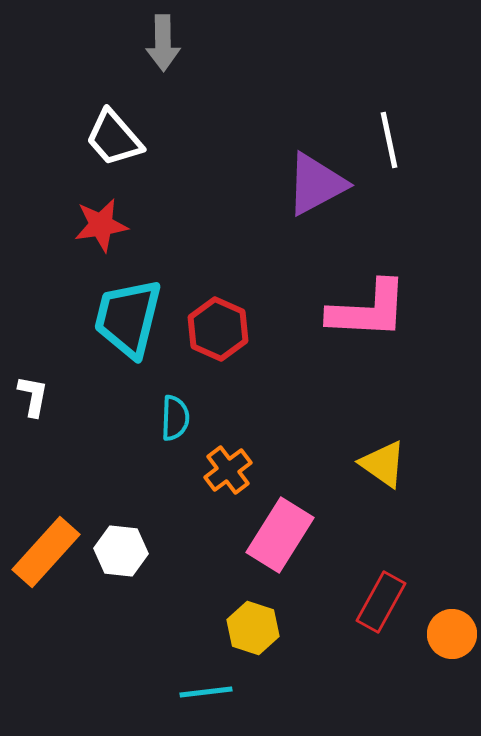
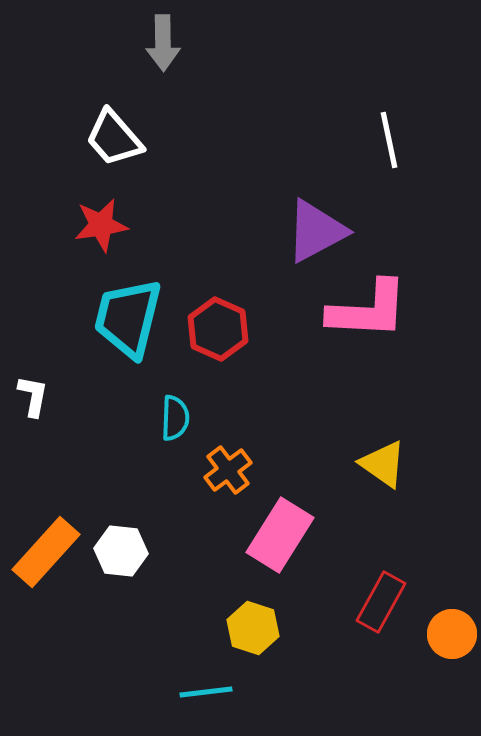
purple triangle: moved 47 px down
